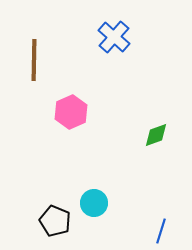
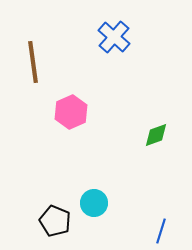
brown line: moved 1 px left, 2 px down; rotated 9 degrees counterclockwise
